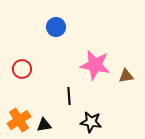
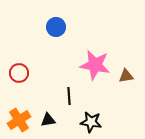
red circle: moved 3 px left, 4 px down
black triangle: moved 4 px right, 5 px up
